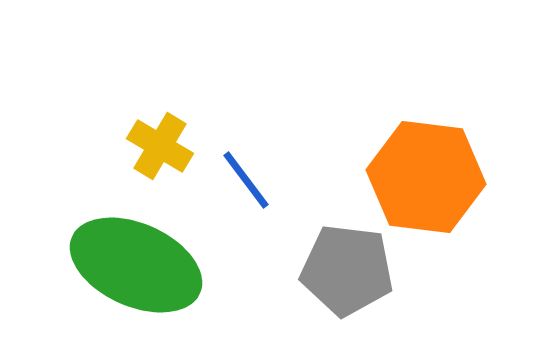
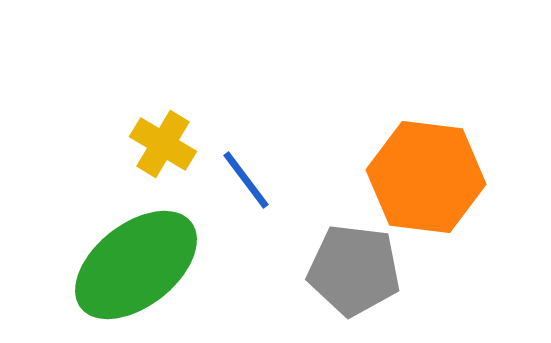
yellow cross: moved 3 px right, 2 px up
green ellipse: rotated 62 degrees counterclockwise
gray pentagon: moved 7 px right
